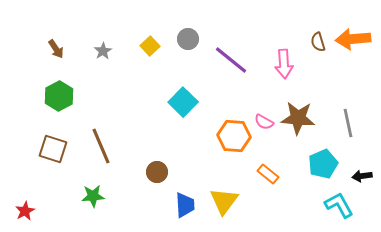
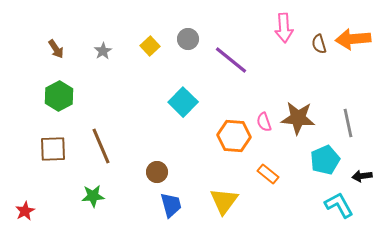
brown semicircle: moved 1 px right, 2 px down
pink arrow: moved 36 px up
pink semicircle: rotated 42 degrees clockwise
brown square: rotated 20 degrees counterclockwise
cyan pentagon: moved 2 px right, 4 px up
blue trapezoid: moved 14 px left; rotated 12 degrees counterclockwise
